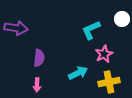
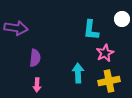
cyan L-shape: rotated 60 degrees counterclockwise
pink star: moved 1 px right, 1 px up
purple semicircle: moved 4 px left
cyan arrow: rotated 66 degrees counterclockwise
yellow cross: moved 1 px up
